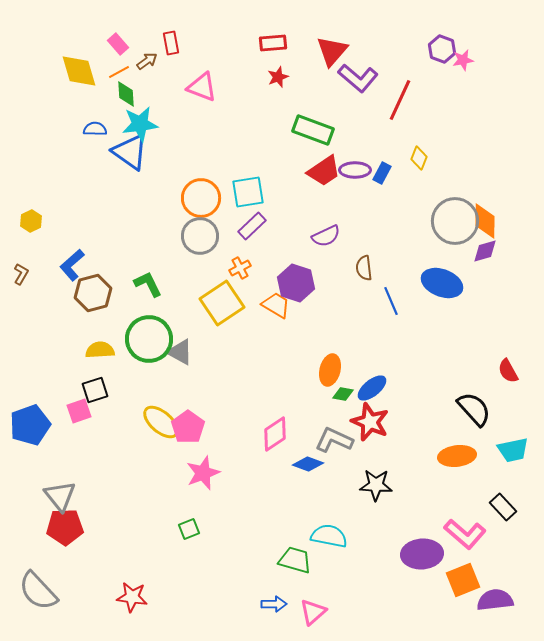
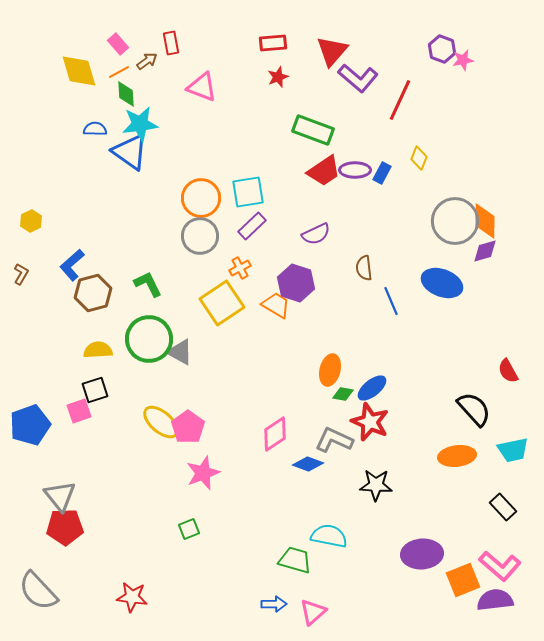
purple semicircle at (326, 236): moved 10 px left, 2 px up
yellow semicircle at (100, 350): moved 2 px left
pink L-shape at (465, 534): moved 35 px right, 32 px down
